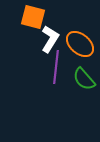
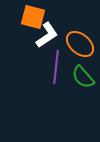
white L-shape: moved 3 px left, 4 px up; rotated 24 degrees clockwise
green semicircle: moved 1 px left, 2 px up
